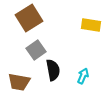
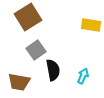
brown square: moved 1 px left, 1 px up
